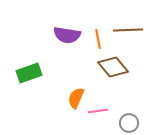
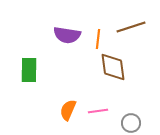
brown line: moved 3 px right, 3 px up; rotated 16 degrees counterclockwise
orange line: rotated 18 degrees clockwise
brown diamond: rotated 32 degrees clockwise
green rectangle: moved 3 px up; rotated 70 degrees counterclockwise
orange semicircle: moved 8 px left, 12 px down
gray circle: moved 2 px right
